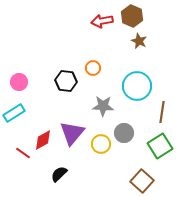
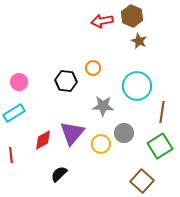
red line: moved 12 px left, 2 px down; rotated 49 degrees clockwise
